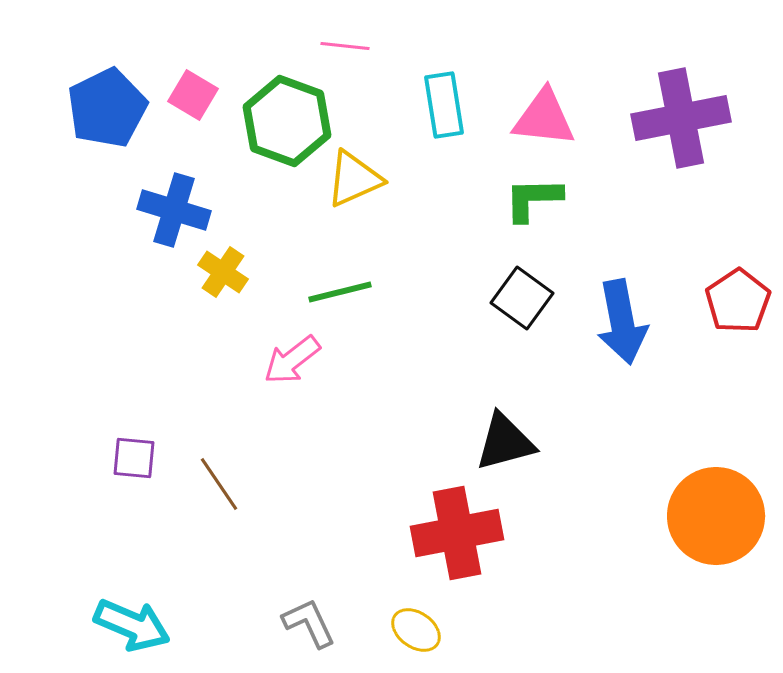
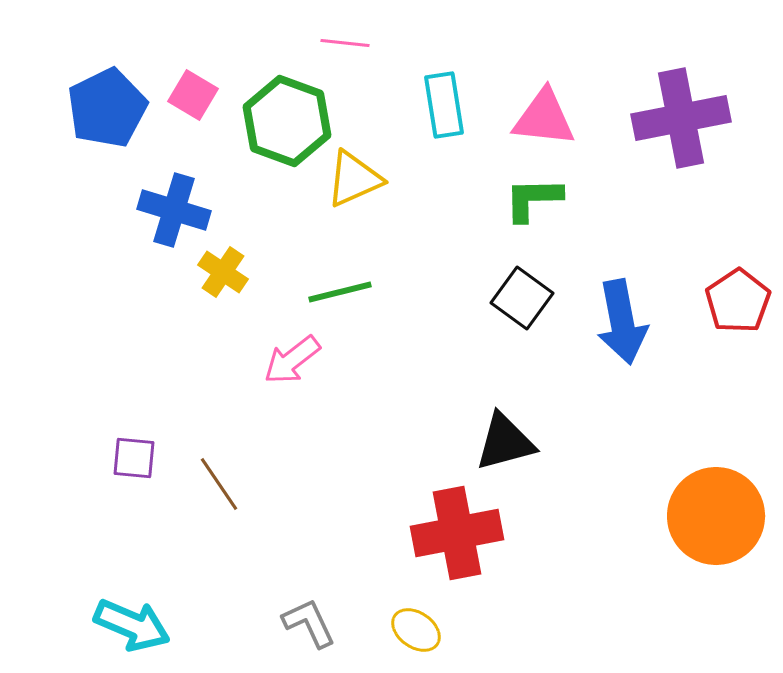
pink line: moved 3 px up
